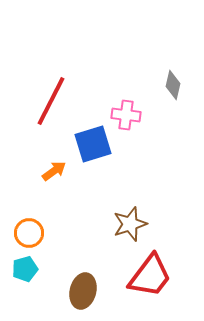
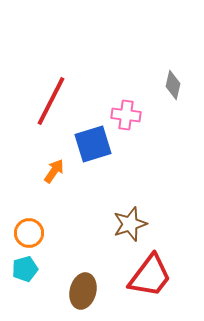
orange arrow: rotated 20 degrees counterclockwise
